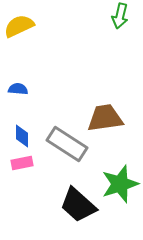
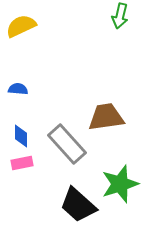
yellow semicircle: moved 2 px right
brown trapezoid: moved 1 px right, 1 px up
blue diamond: moved 1 px left
gray rectangle: rotated 15 degrees clockwise
